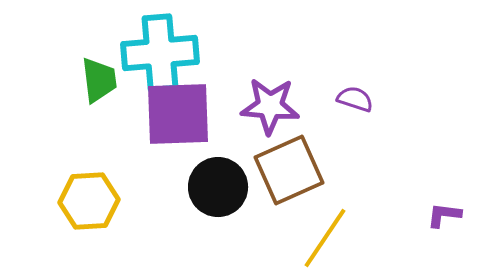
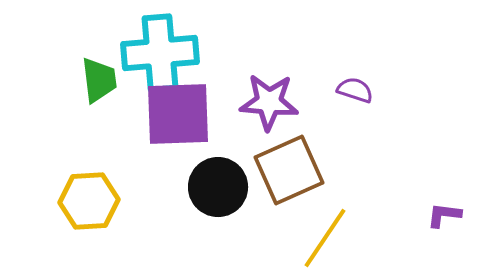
purple semicircle: moved 9 px up
purple star: moved 1 px left, 4 px up
